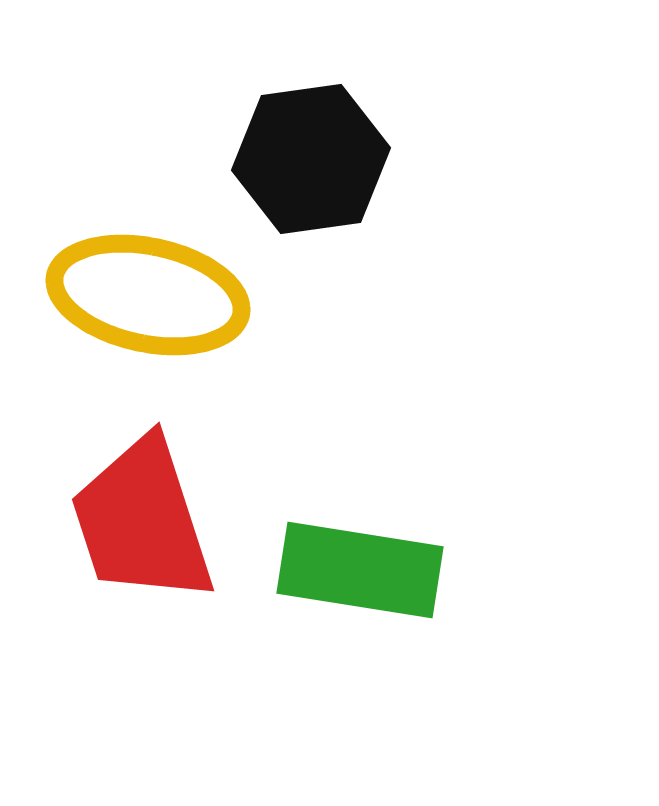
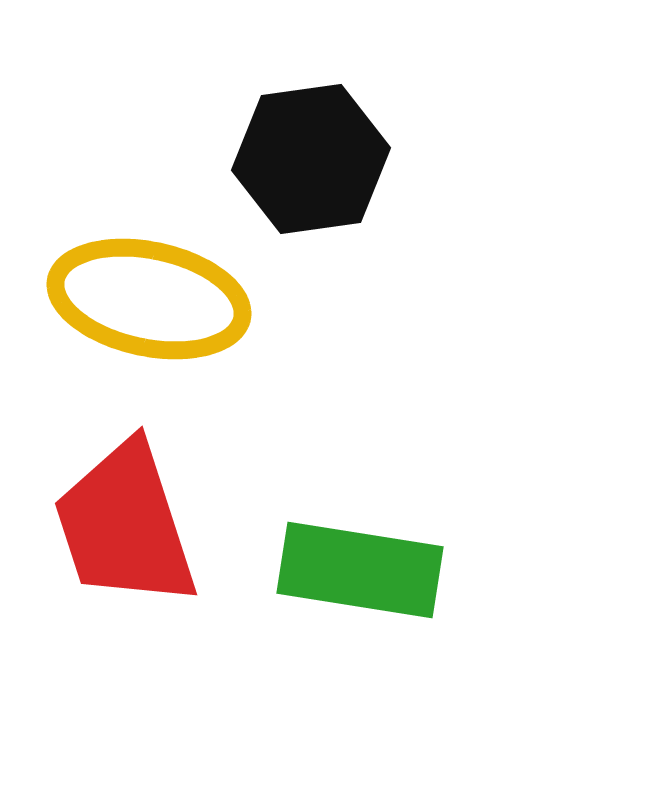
yellow ellipse: moved 1 px right, 4 px down
red trapezoid: moved 17 px left, 4 px down
